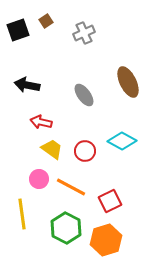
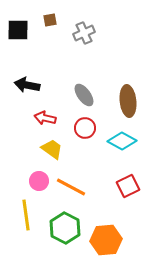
brown square: moved 4 px right, 1 px up; rotated 24 degrees clockwise
black square: rotated 20 degrees clockwise
brown ellipse: moved 19 px down; rotated 20 degrees clockwise
red arrow: moved 4 px right, 4 px up
red circle: moved 23 px up
pink circle: moved 2 px down
red square: moved 18 px right, 15 px up
yellow line: moved 4 px right, 1 px down
green hexagon: moved 1 px left
orange hexagon: rotated 12 degrees clockwise
